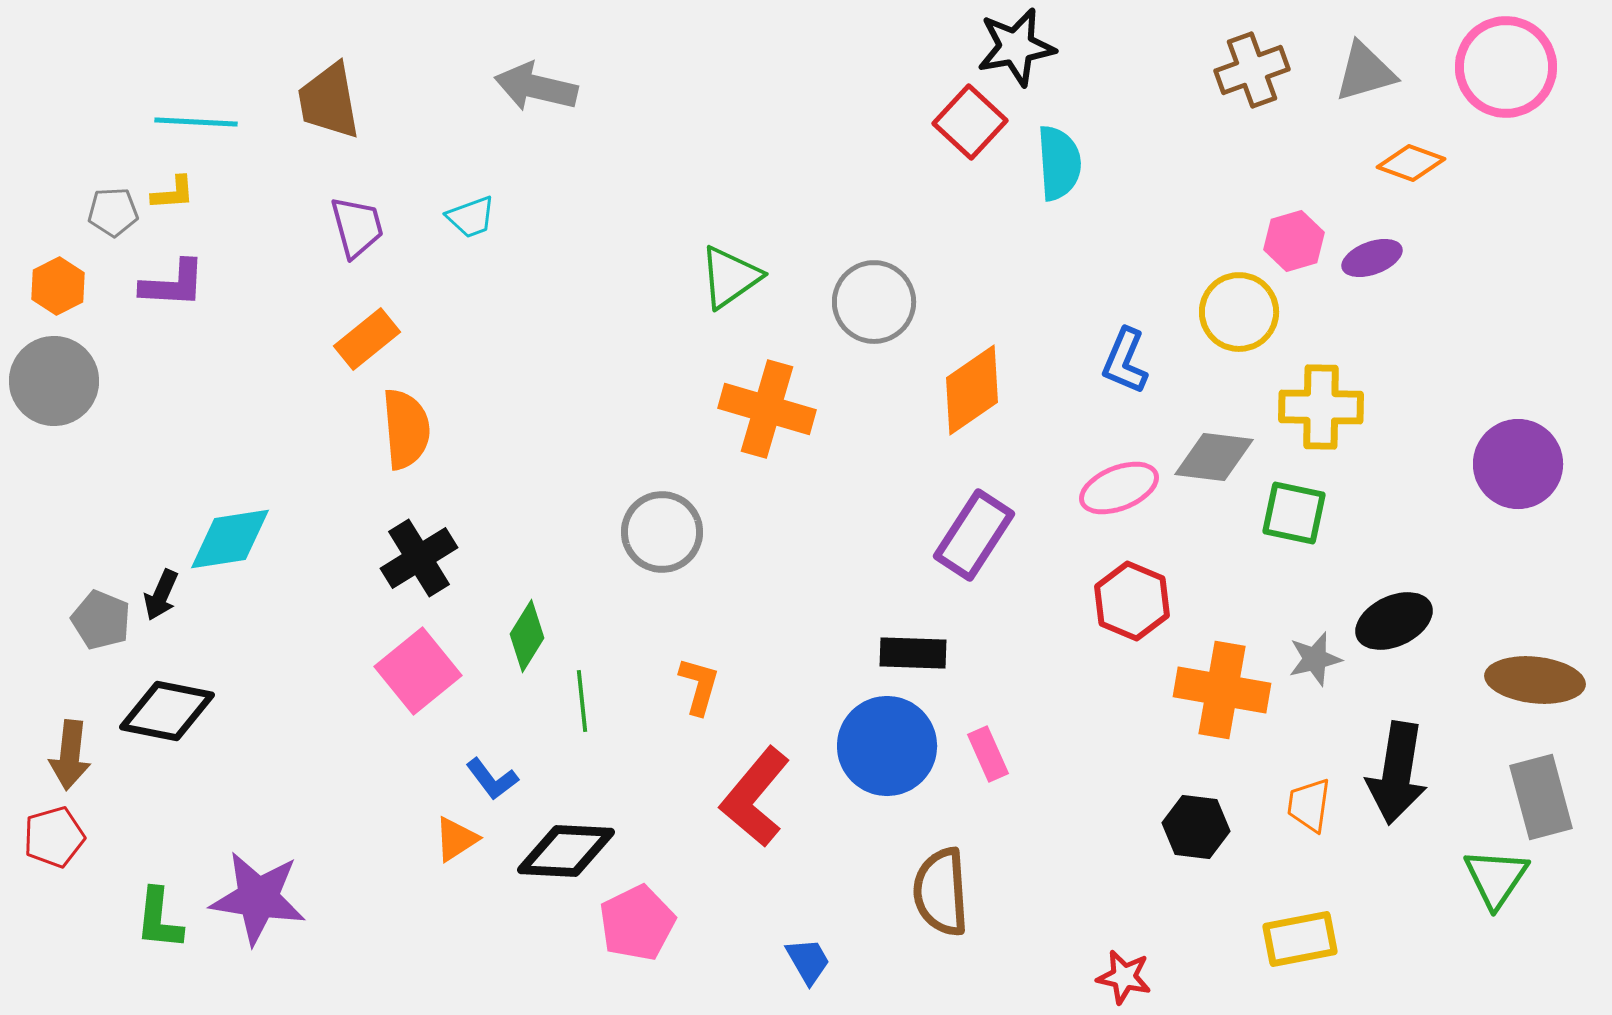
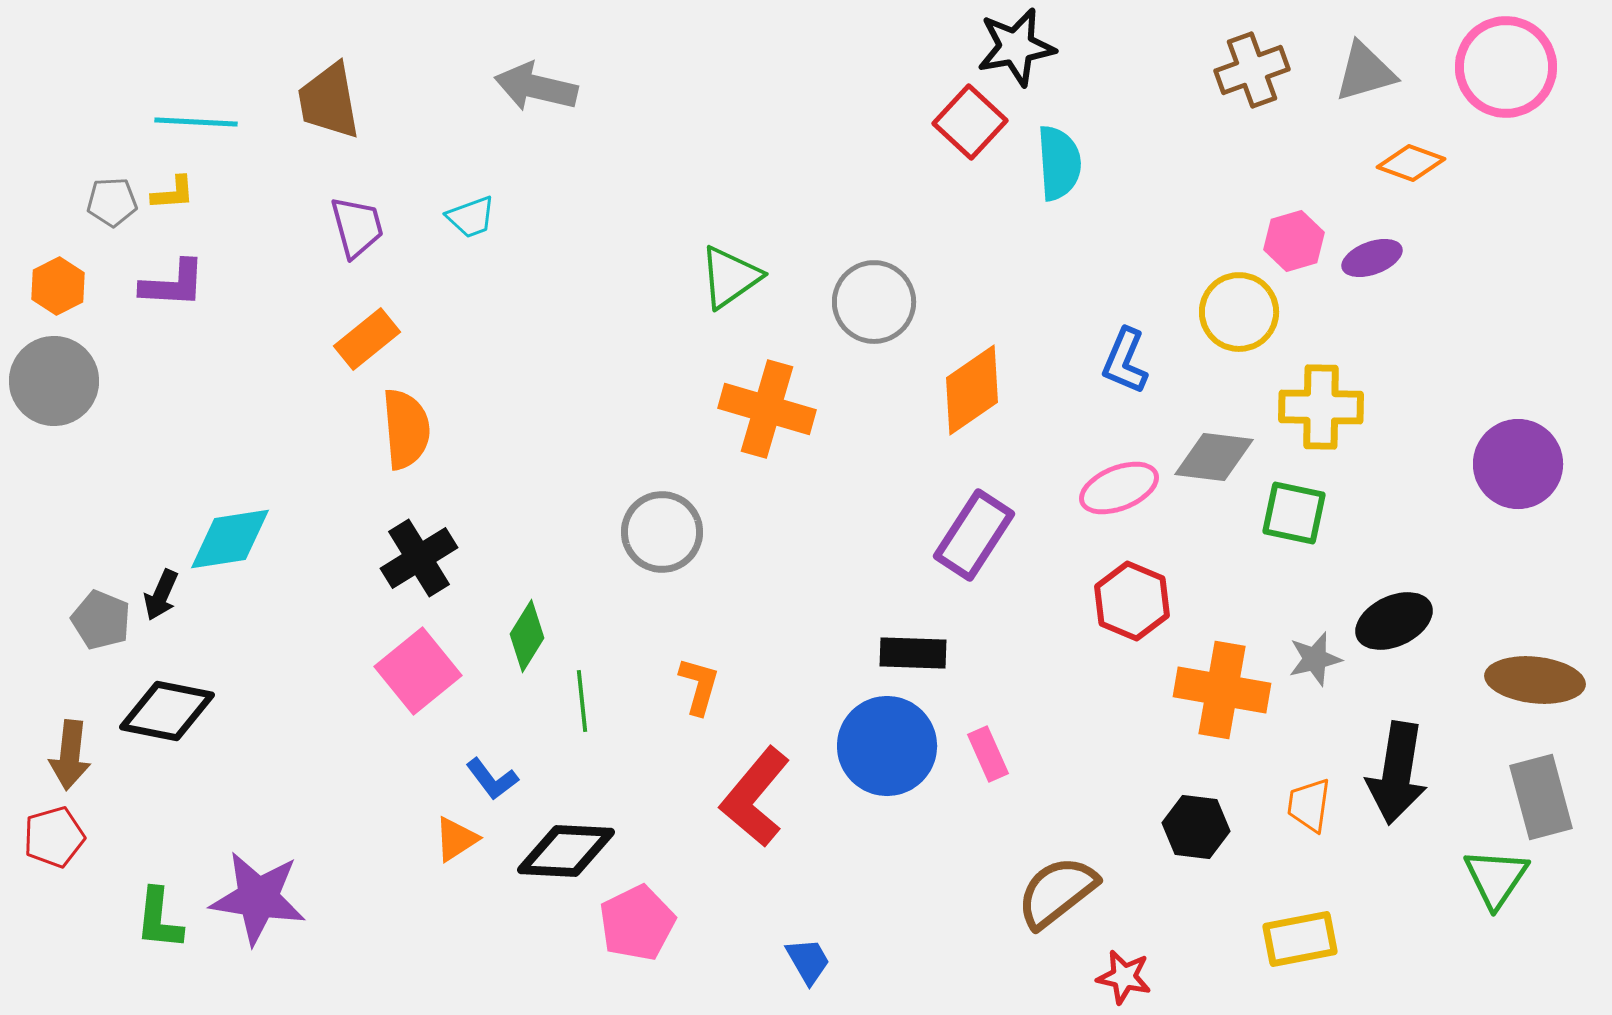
gray pentagon at (113, 212): moved 1 px left, 10 px up
brown semicircle at (941, 892): moved 116 px right; rotated 56 degrees clockwise
